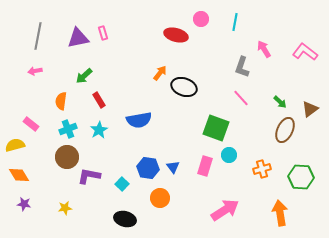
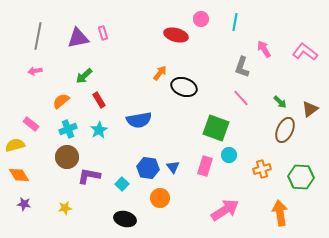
orange semicircle at (61, 101): rotated 42 degrees clockwise
